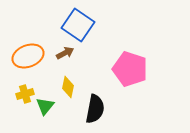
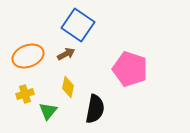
brown arrow: moved 1 px right, 1 px down
green triangle: moved 3 px right, 5 px down
